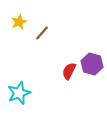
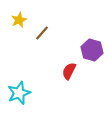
yellow star: moved 2 px up
purple hexagon: moved 14 px up
